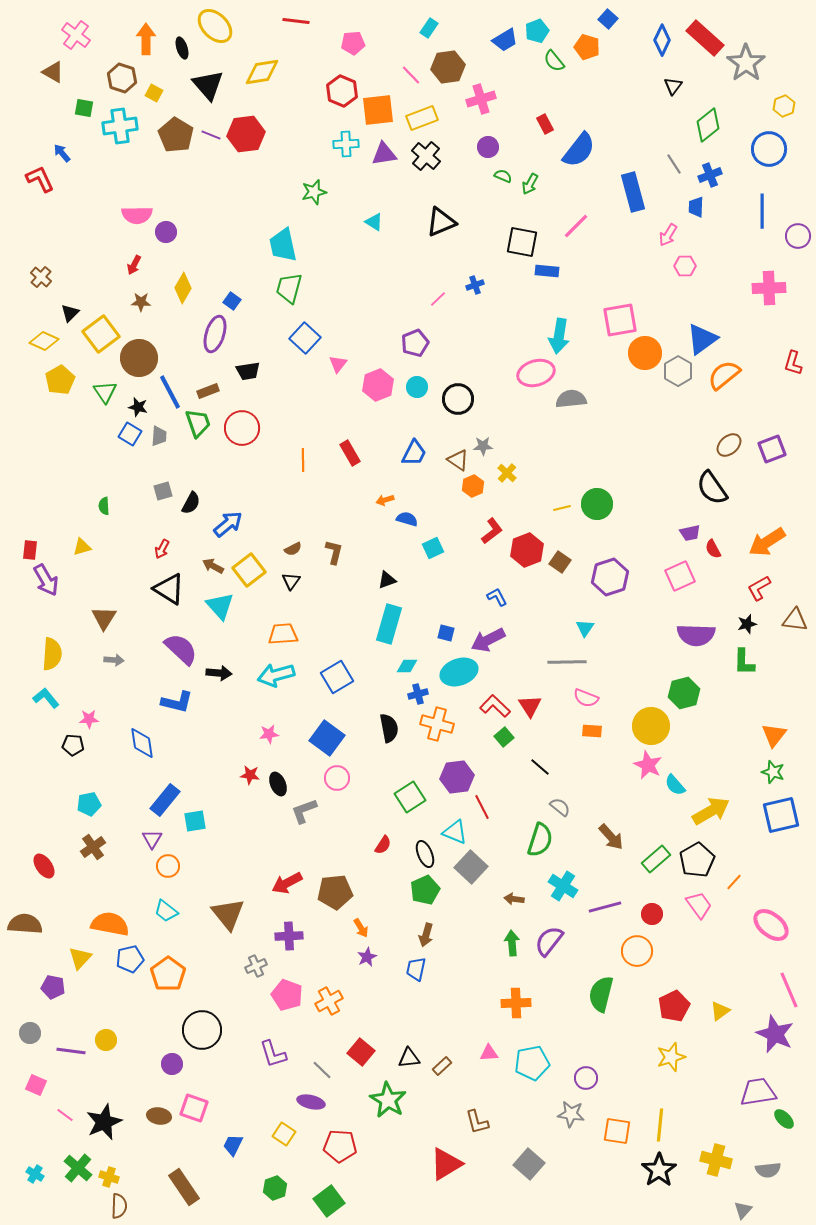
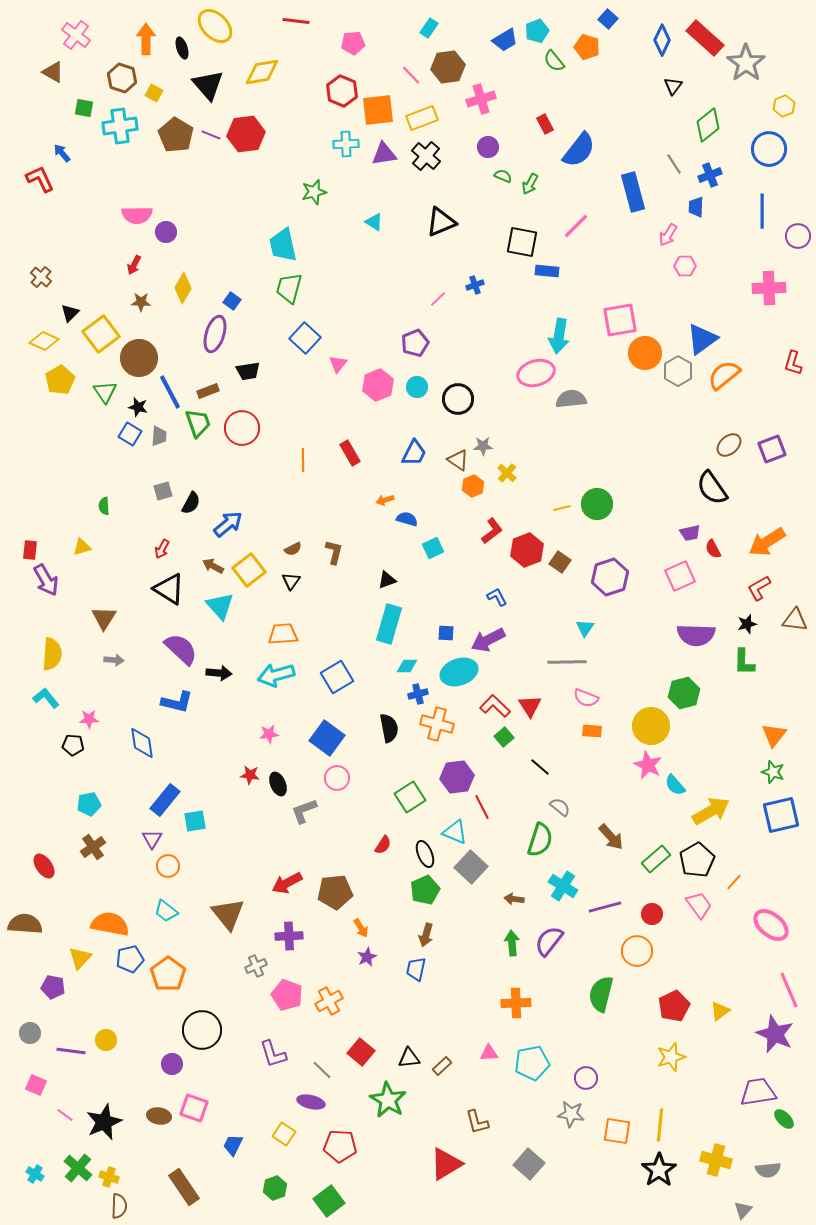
blue square at (446, 633): rotated 12 degrees counterclockwise
